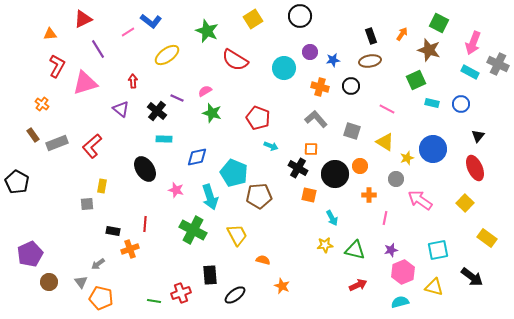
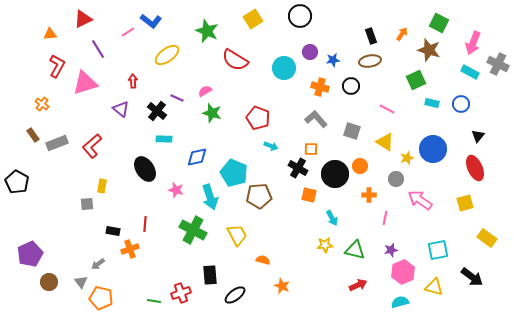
yellow square at (465, 203): rotated 30 degrees clockwise
